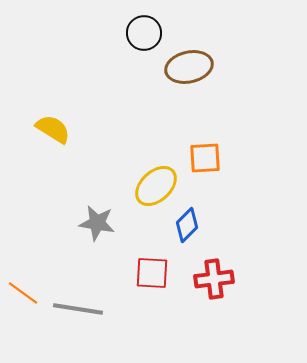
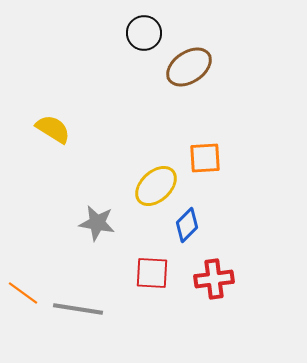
brown ellipse: rotated 21 degrees counterclockwise
